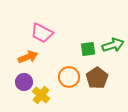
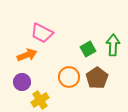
green arrow: rotated 70 degrees counterclockwise
green square: rotated 21 degrees counterclockwise
orange arrow: moved 1 px left, 2 px up
purple circle: moved 2 px left
yellow cross: moved 1 px left, 5 px down; rotated 18 degrees clockwise
